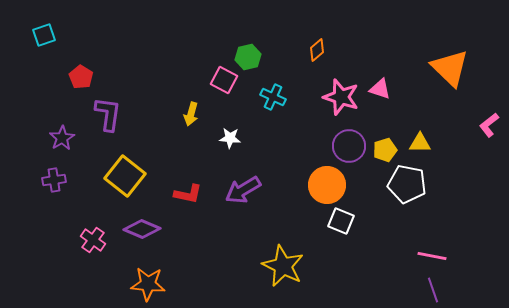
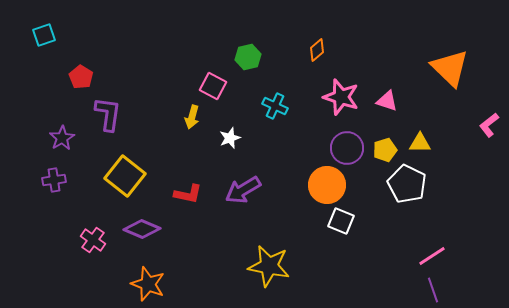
pink square: moved 11 px left, 6 px down
pink triangle: moved 7 px right, 12 px down
cyan cross: moved 2 px right, 9 px down
yellow arrow: moved 1 px right, 3 px down
white star: rotated 25 degrees counterclockwise
purple circle: moved 2 px left, 2 px down
white pentagon: rotated 15 degrees clockwise
pink line: rotated 44 degrees counterclockwise
yellow star: moved 14 px left; rotated 15 degrees counterclockwise
orange star: rotated 16 degrees clockwise
